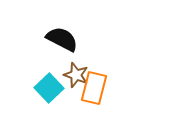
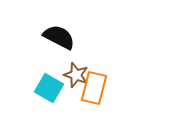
black semicircle: moved 3 px left, 2 px up
cyan square: rotated 16 degrees counterclockwise
